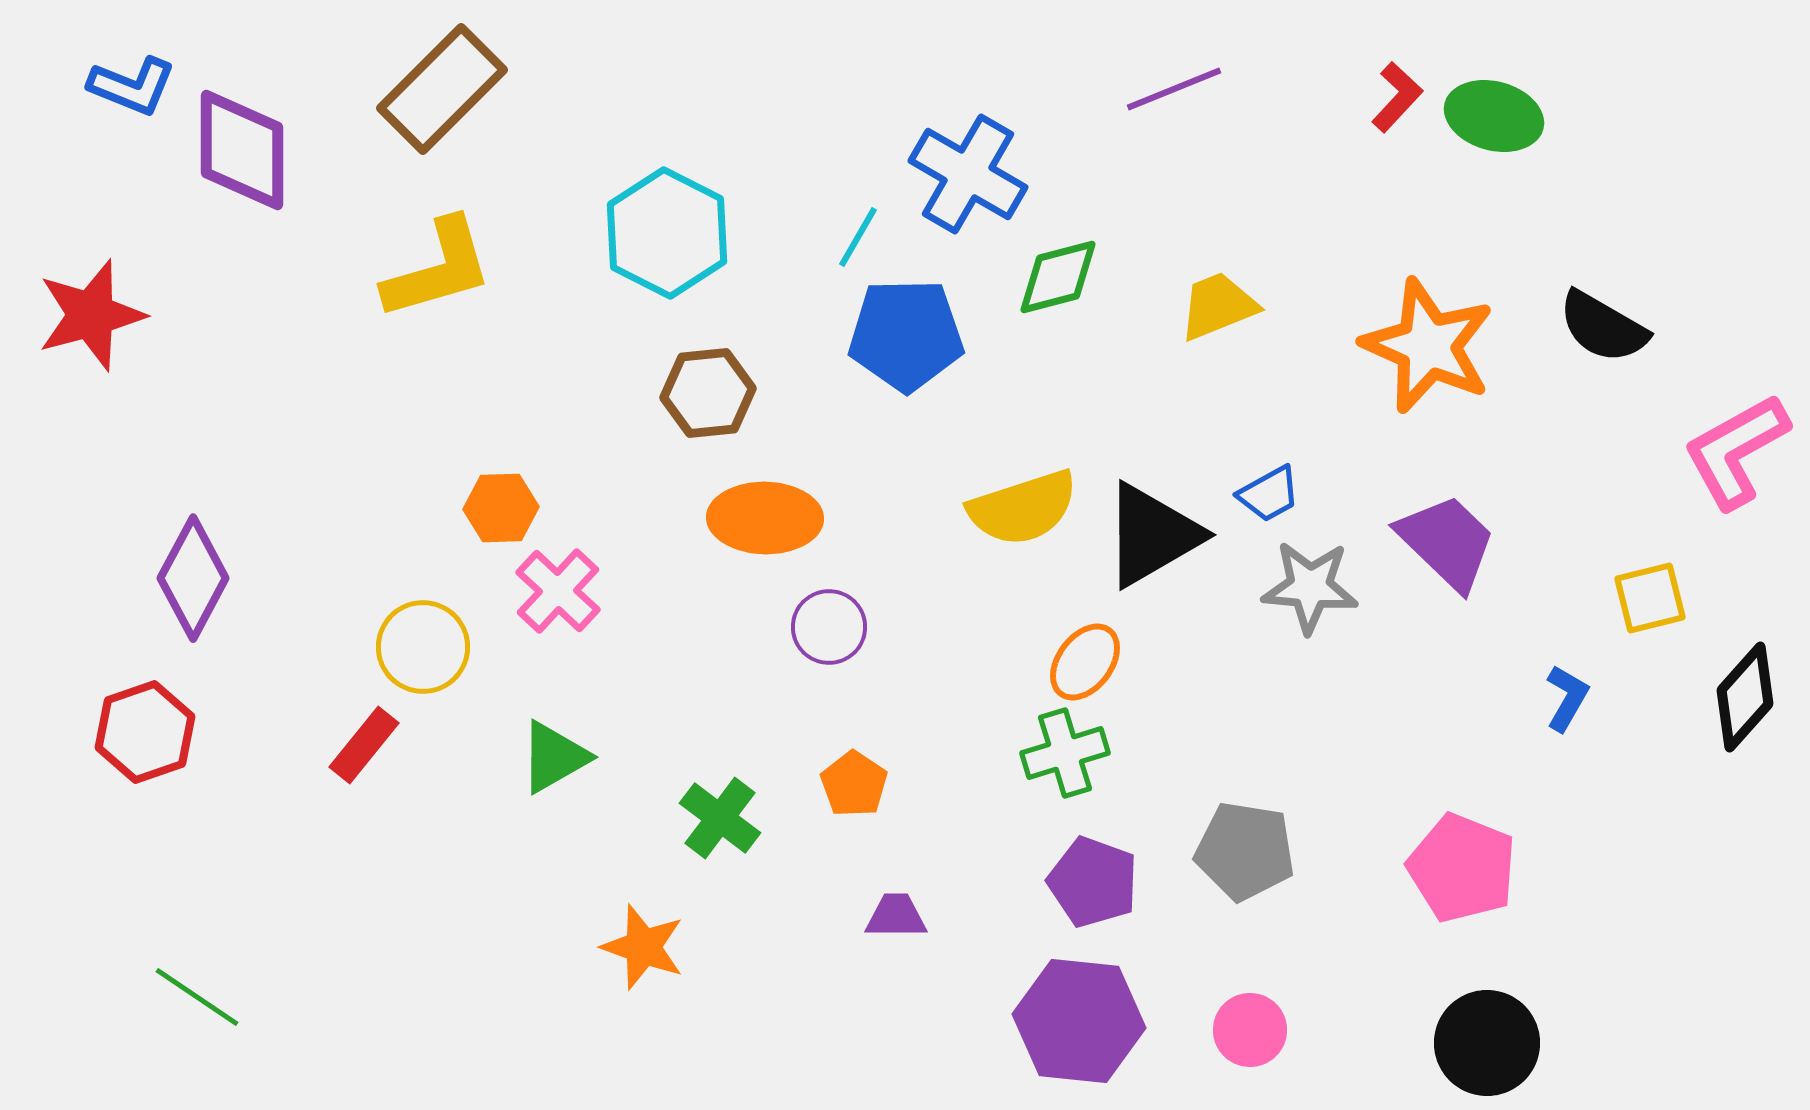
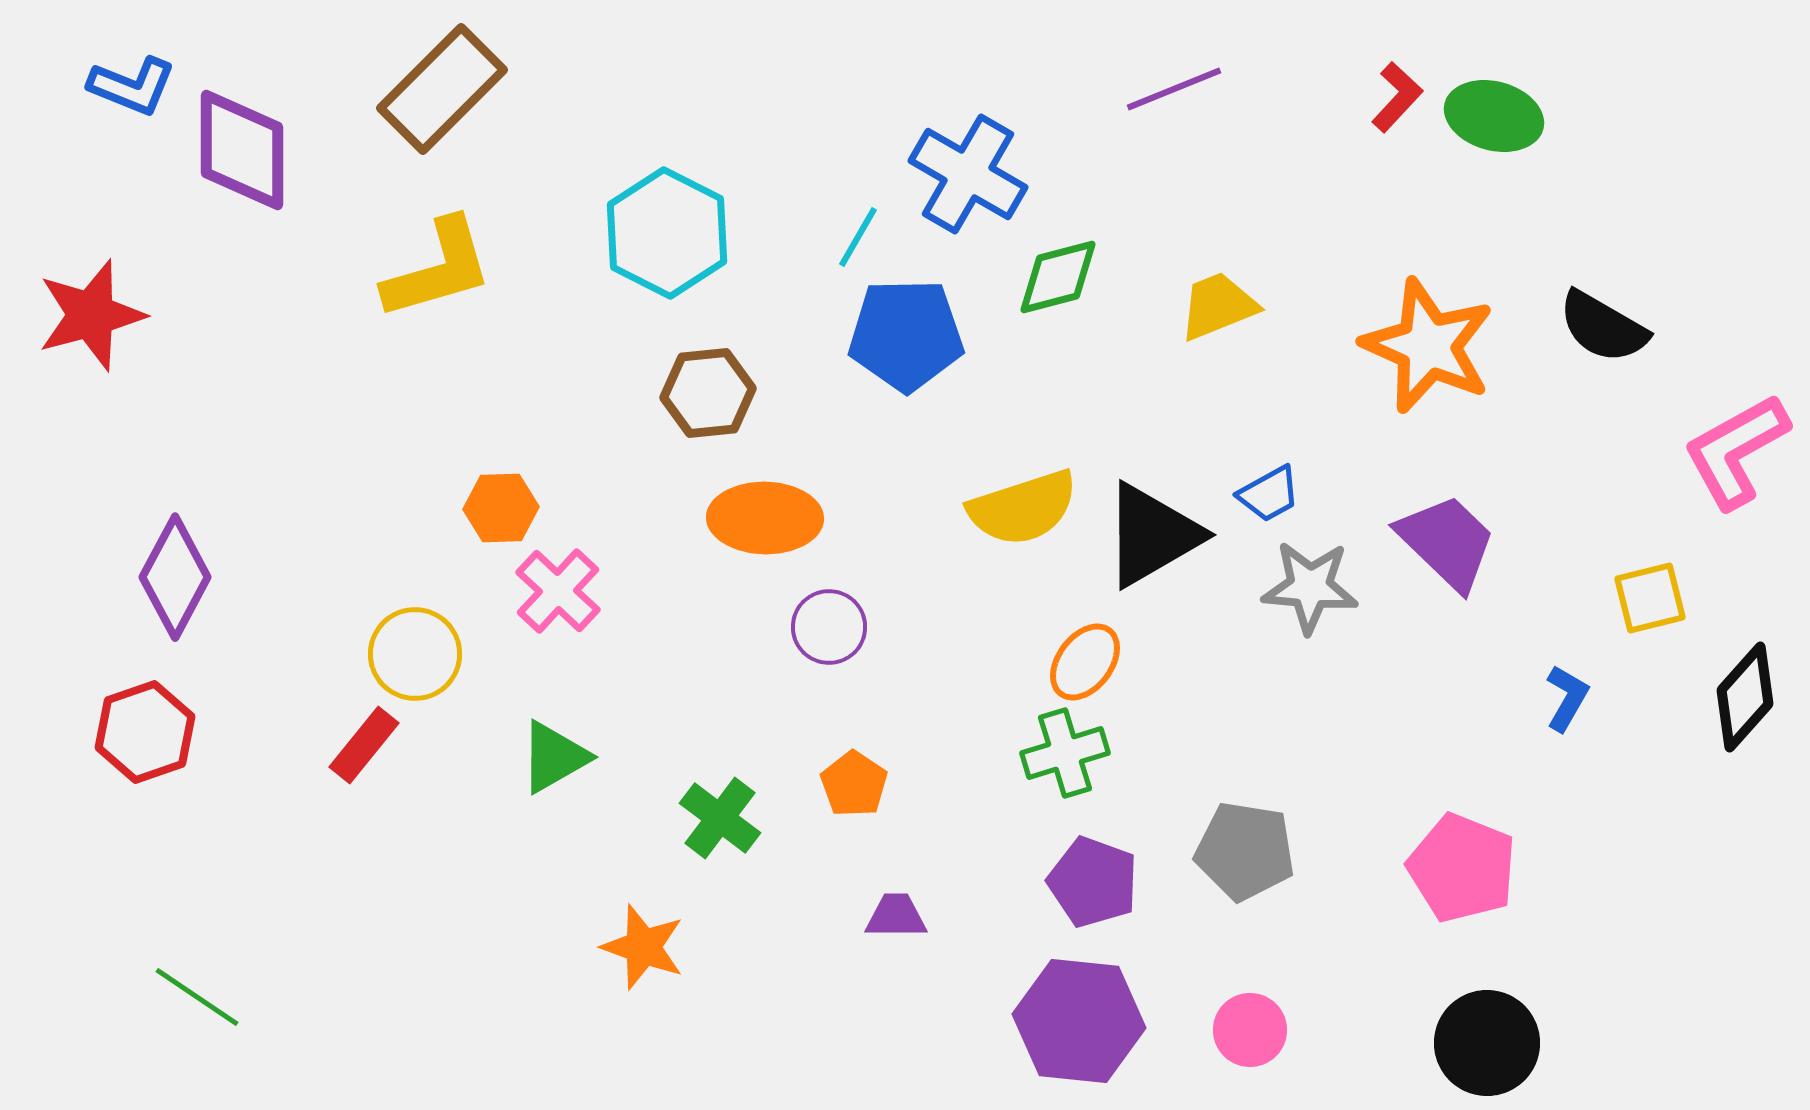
purple diamond at (193, 578): moved 18 px left, 1 px up
yellow circle at (423, 647): moved 8 px left, 7 px down
